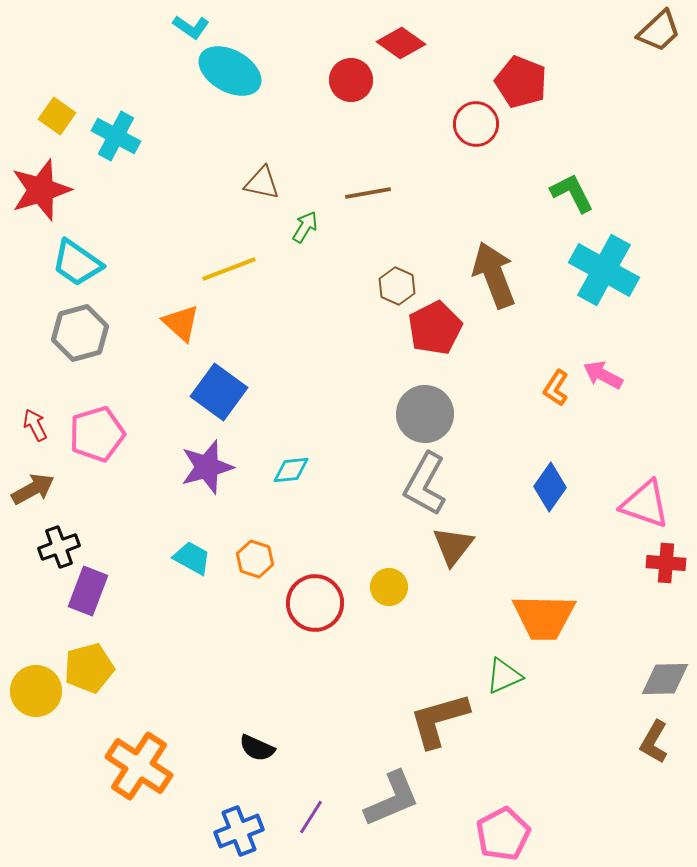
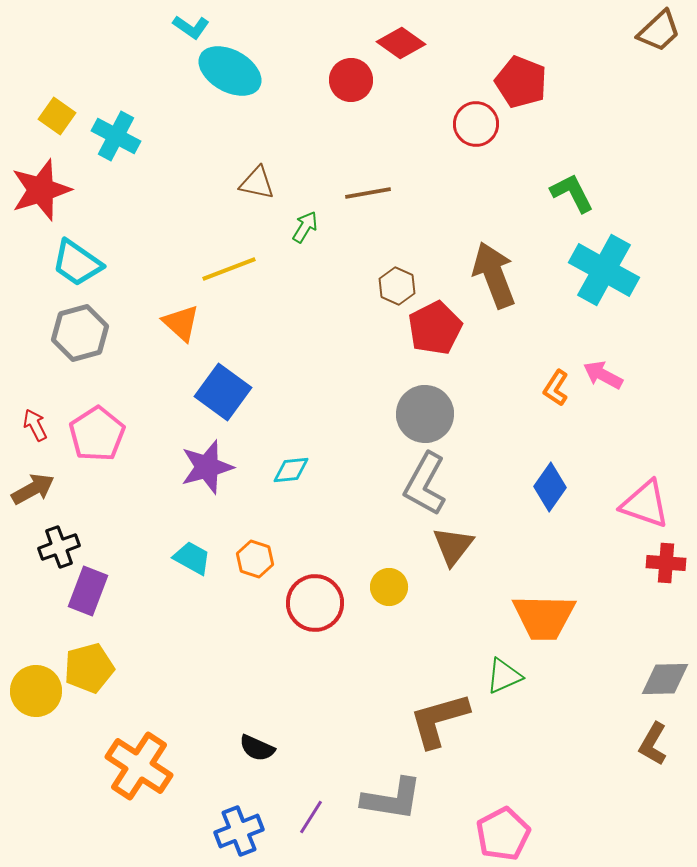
brown triangle at (262, 183): moved 5 px left
blue square at (219, 392): moved 4 px right
pink pentagon at (97, 434): rotated 16 degrees counterclockwise
brown L-shape at (654, 742): moved 1 px left, 2 px down
gray L-shape at (392, 799): rotated 32 degrees clockwise
